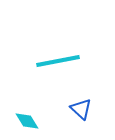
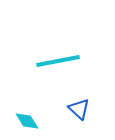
blue triangle: moved 2 px left
